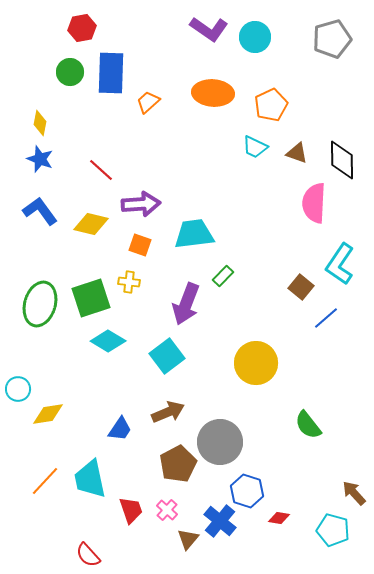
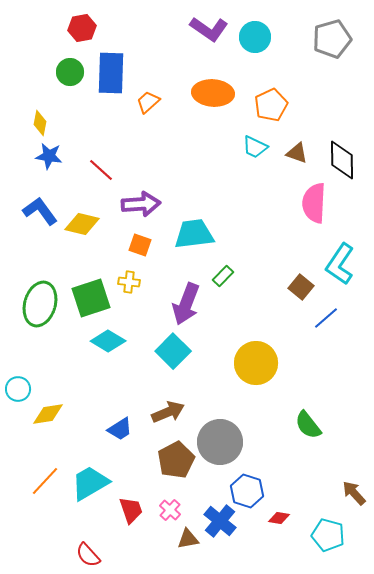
blue star at (40, 159): moved 9 px right, 3 px up; rotated 12 degrees counterclockwise
yellow diamond at (91, 224): moved 9 px left
cyan square at (167, 356): moved 6 px right, 5 px up; rotated 8 degrees counterclockwise
blue trapezoid at (120, 429): rotated 24 degrees clockwise
brown pentagon at (178, 464): moved 2 px left, 4 px up
cyan trapezoid at (90, 479): moved 4 px down; rotated 72 degrees clockwise
pink cross at (167, 510): moved 3 px right
cyan pentagon at (333, 530): moved 5 px left, 5 px down
brown triangle at (188, 539): rotated 40 degrees clockwise
